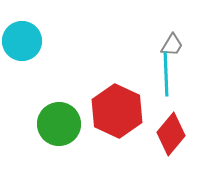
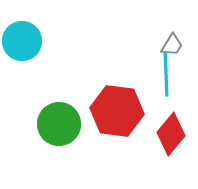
red hexagon: rotated 18 degrees counterclockwise
